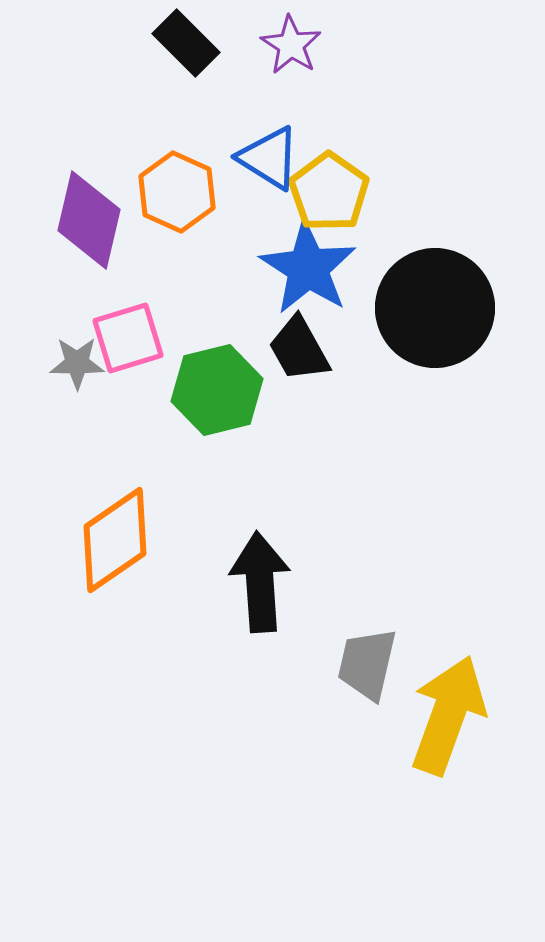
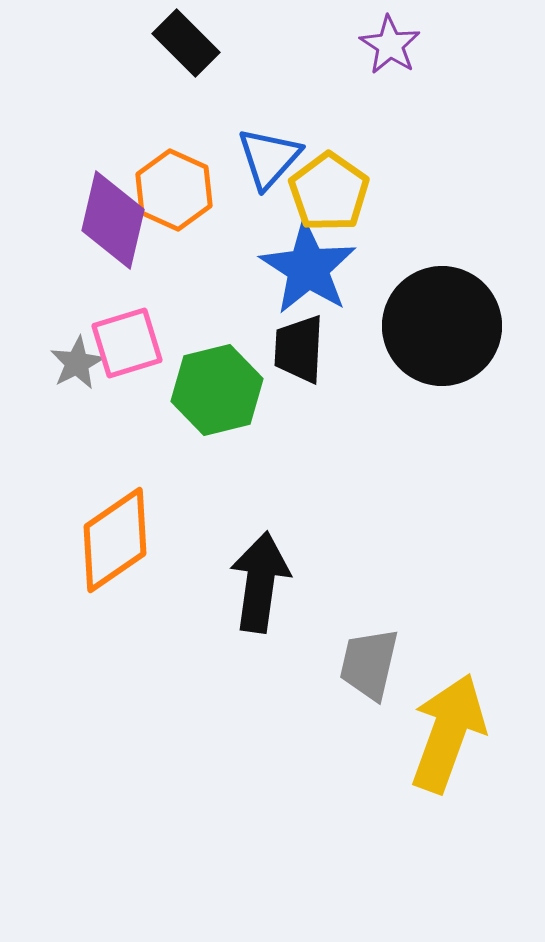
purple star: moved 99 px right
blue triangle: rotated 40 degrees clockwise
orange hexagon: moved 3 px left, 2 px up
purple diamond: moved 24 px right
black circle: moved 7 px right, 18 px down
pink square: moved 1 px left, 5 px down
black trapezoid: rotated 32 degrees clockwise
gray star: rotated 28 degrees counterclockwise
black arrow: rotated 12 degrees clockwise
gray trapezoid: moved 2 px right
yellow arrow: moved 18 px down
